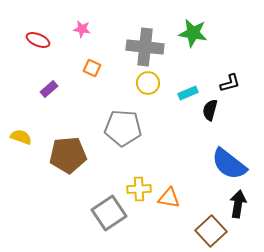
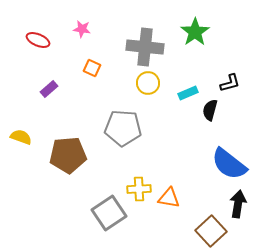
green star: moved 2 px right, 1 px up; rotated 28 degrees clockwise
